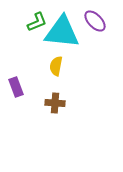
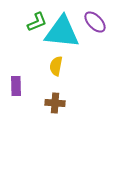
purple ellipse: moved 1 px down
purple rectangle: moved 1 px up; rotated 18 degrees clockwise
